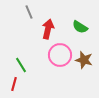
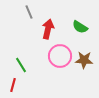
pink circle: moved 1 px down
brown star: rotated 12 degrees counterclockwise
red line: moved 1 px left, 1 px down
